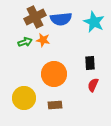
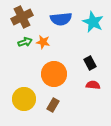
brown cross: moved 13 px left
cyan star: moved 1 px left
orange star: moved 2 px down
black rectangle: rotated 24 degrees counterclockwise
red semicircle: rotated 72 degrees clockwise
yellow circle: moved 1 px down
brown rectangle: moved 2 px left; rotated 56 degrees counterclockwise
